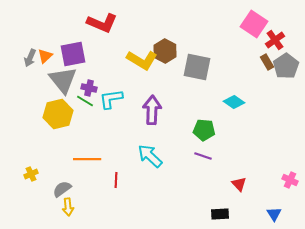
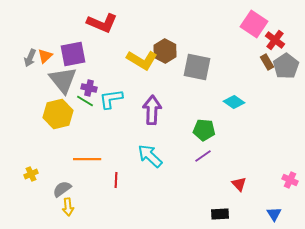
red cross: rotated 18 degrees counterclockwise
purple line: rotated 54 degrees counterclockwise
